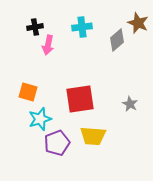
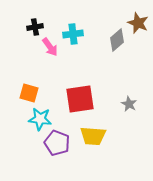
cyan cross: moved 9 px left, 7 px down
pink arrow: moved 2 px right, 2 px down; rotated 48 degrees counterclockwise
orange square: moved 1 px right, 1 px down
gray star: moved 1 px left
cyan star: rotated 25 degrees clockwise
purple pentagon: rotated 30 degrees counterclockwise
